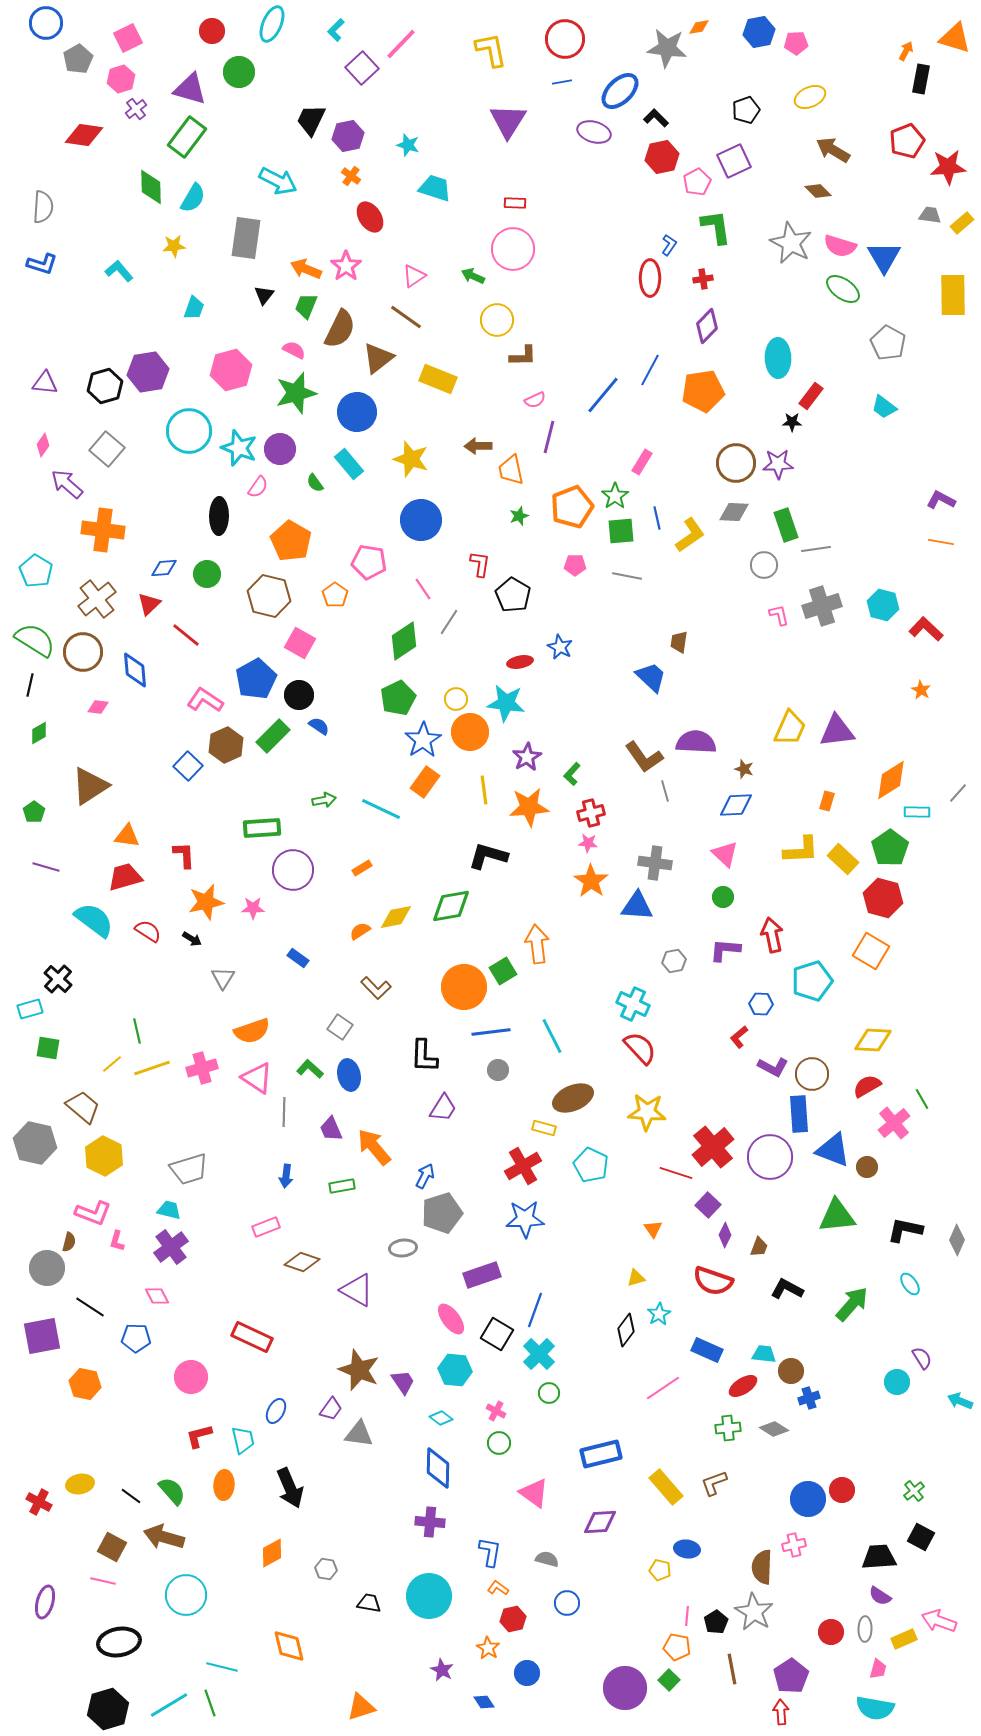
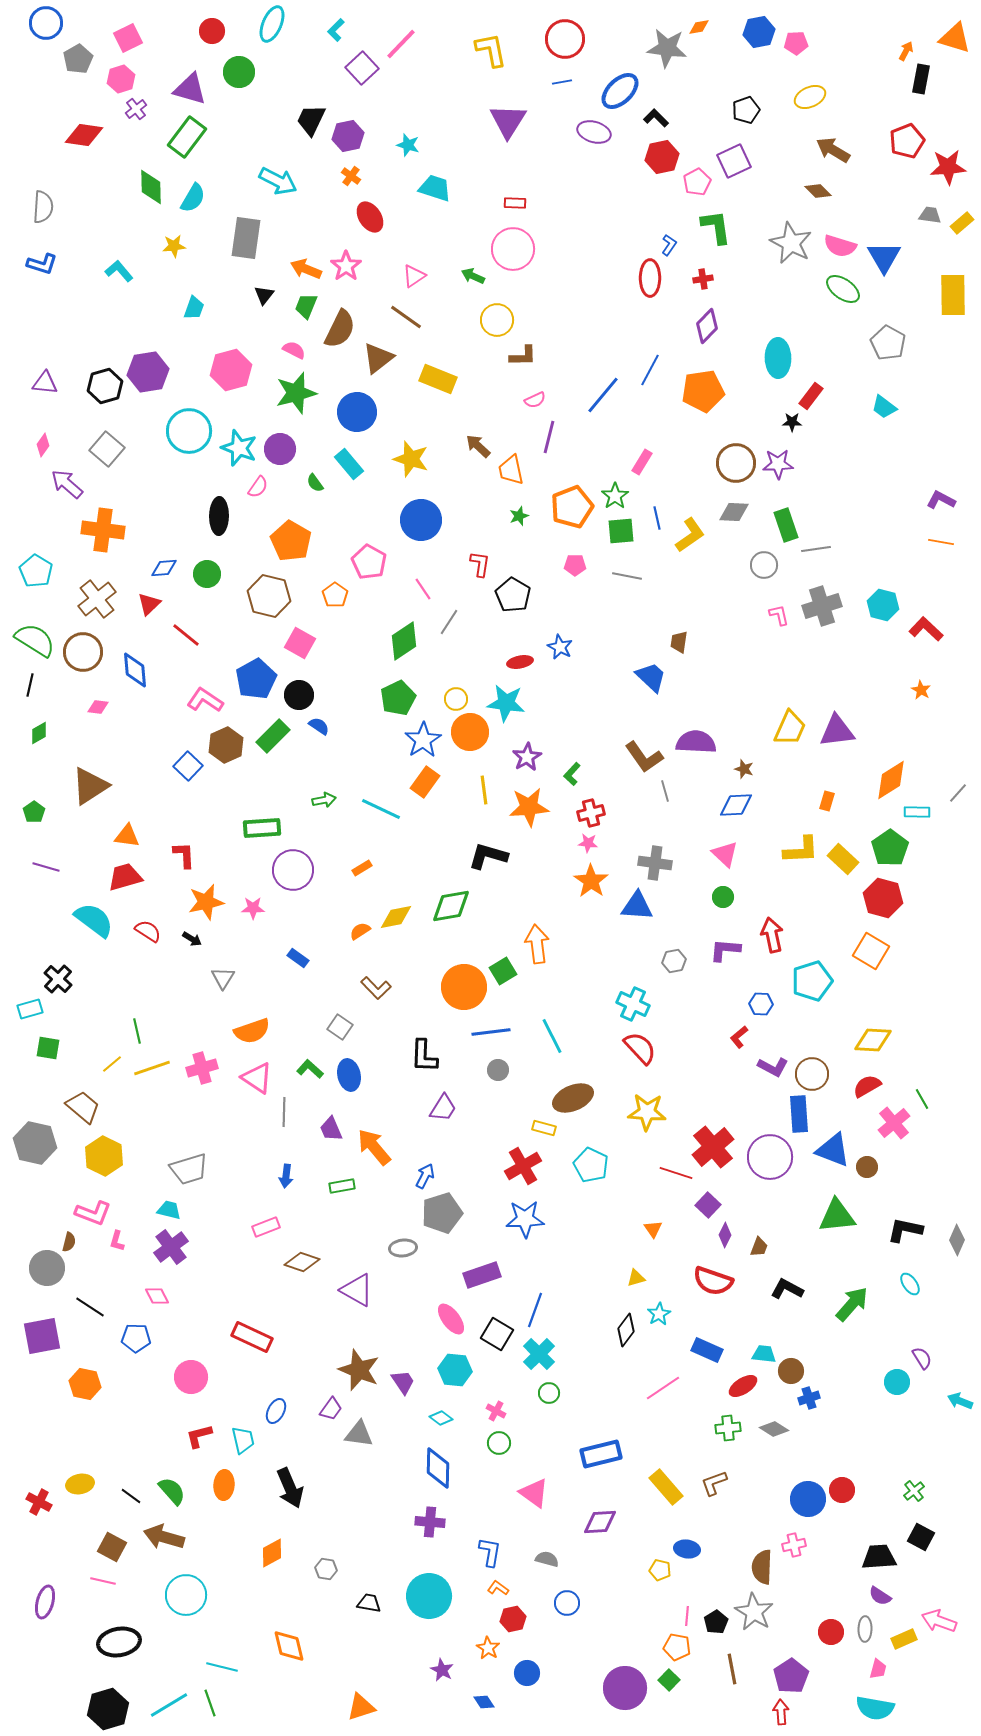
brown arrow at (478, 446): rotated 44 degrees clockwise
pink pentagon at (369, 562): rotated 20 degrees clockwise
